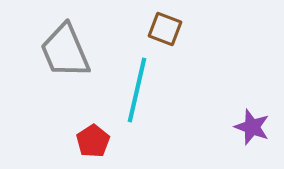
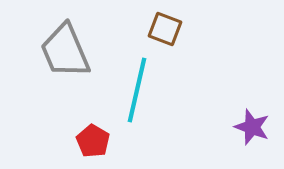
red pentagon: rotated 8 degrees counterclockwise
